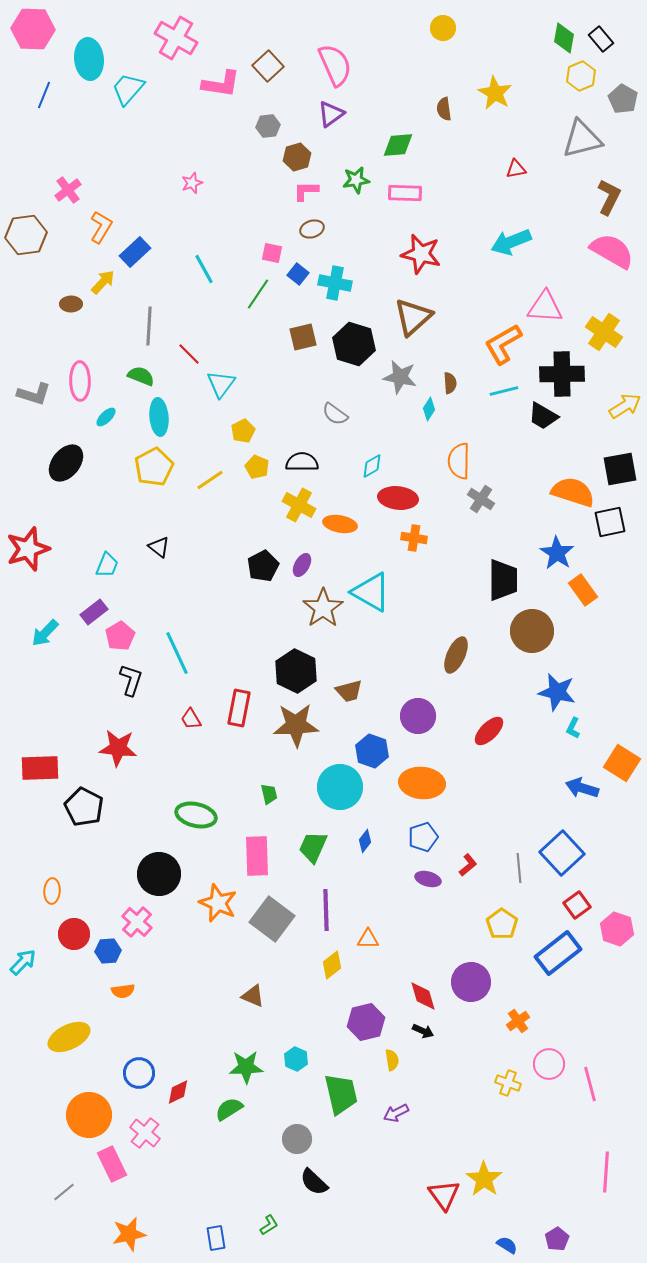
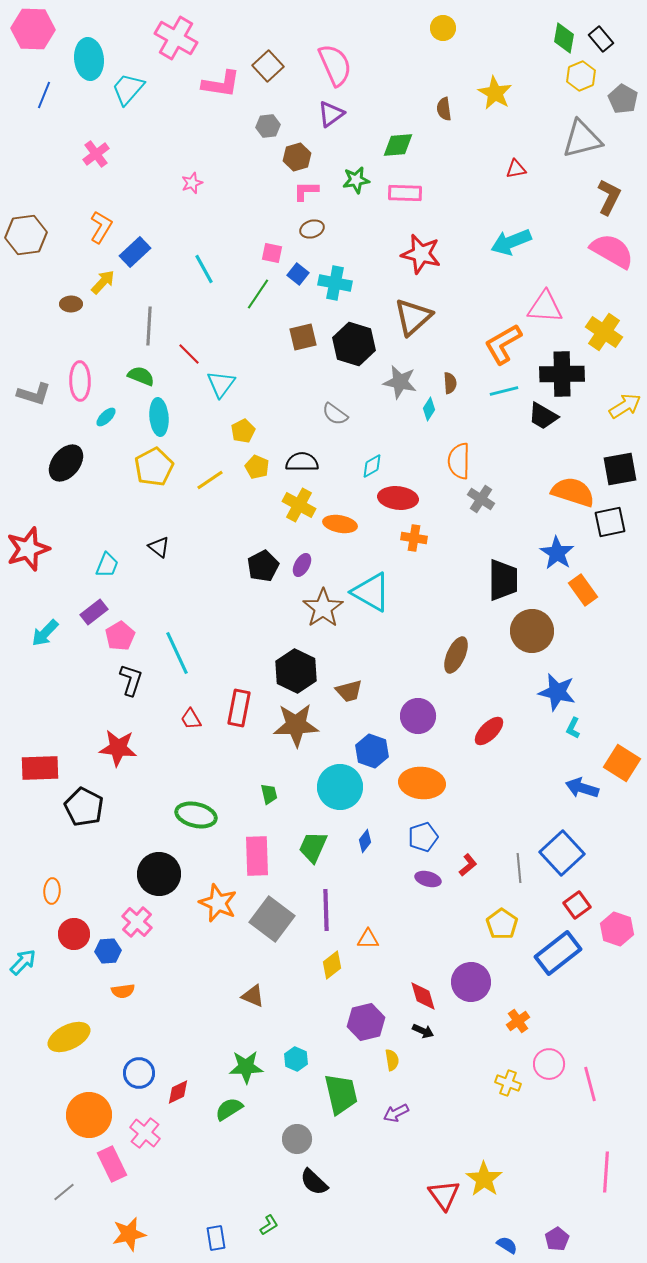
pink cross at (68, 190): moved 28 px right, 36 px up
gray star at (400, 377): moved 5 px down
